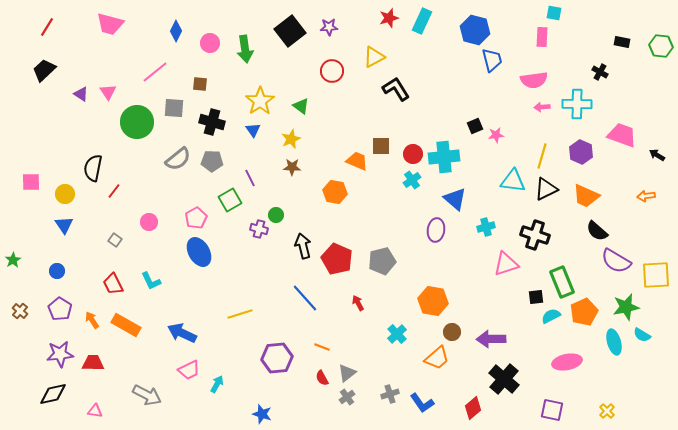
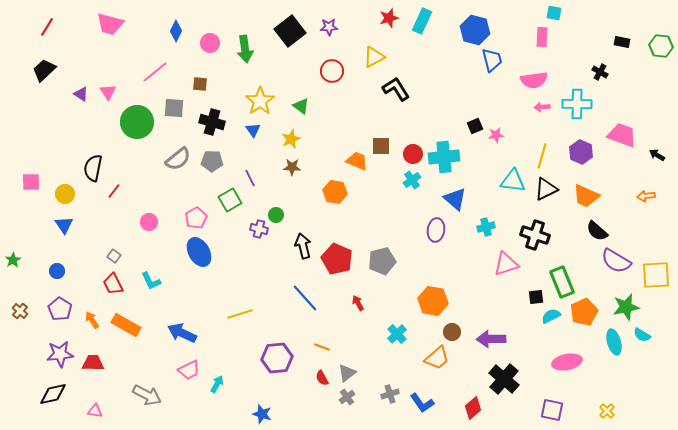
gray square at (115, 240): moved 1 px left, 16 px down
